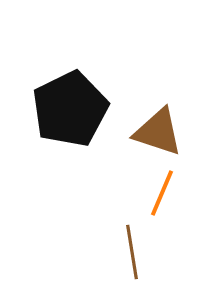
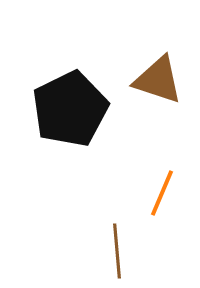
brown triangle: moved 52 px up
brown line: moved 15 px left, 1 px up; rotated 4 degrees clockwise
